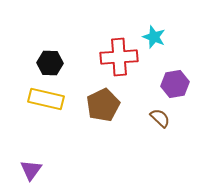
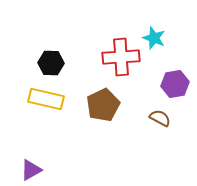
cyan star: moved 1 px down
red cross: moved 2 px right
black hexagon: moved 1 px right
brown semicircle: rotated 15 degrees counterclockwise
purple triangle: rotated 25 degrees clockwise
